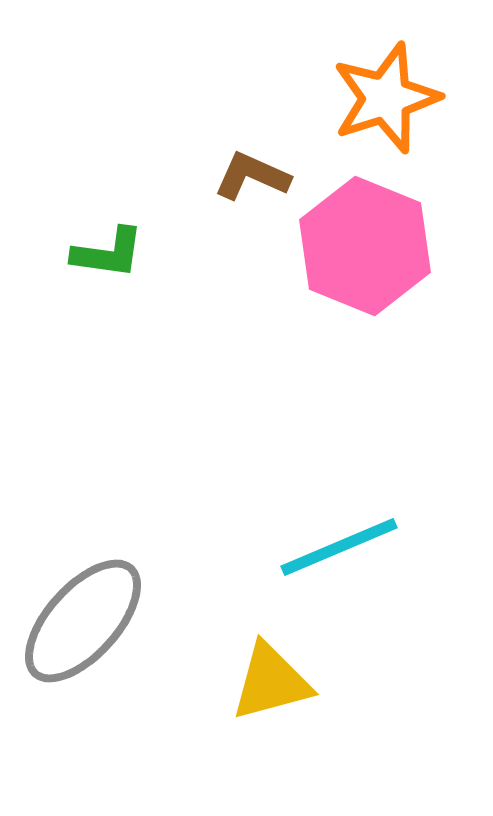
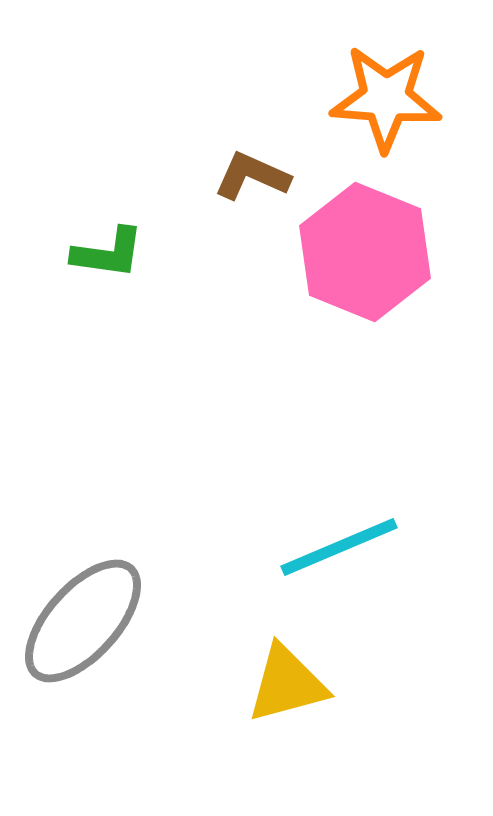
orange star: rotated 22 degrees clockwise
pink hexagon: moved 6 px down
yellow triangle: moved 16 px right, 2 px down
